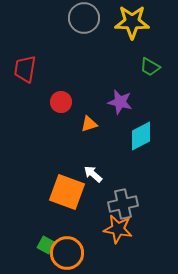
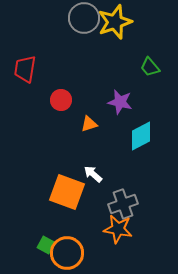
yellow star: moved 17 px left; rotated 20 degrees counterclockwise
green trapezoid: rotated 20 degrees clockwise
red circle: moved 2 px up
gray cross: rotated 8 degrees counterclockwise
